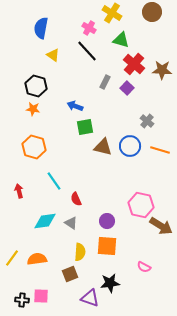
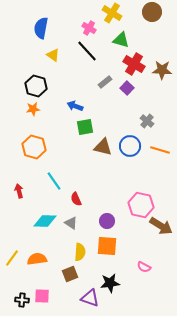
red cross: rotated 10 degrees counterclockwise
gray rectangle: rotated 24 degrees clockwise
orange star: rotated 16 degrees counterclockwise
cyan diamond: rotated 10 degrees clockwise
pink square: moved 1 px right
